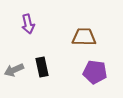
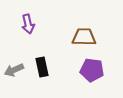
purple pentagon: moved 3 px left, 2 px up
